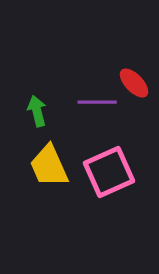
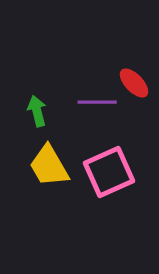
yellow trapezoid: rotated 6 degrees counterclockwise
